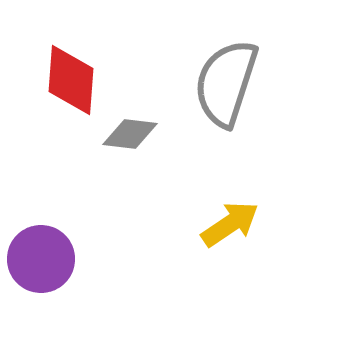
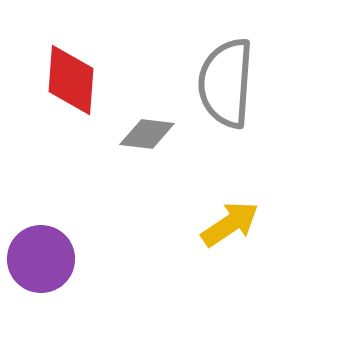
gray semicircle: rotated 14 degrees counterclockwise
gray diamond: moved 17 px right
